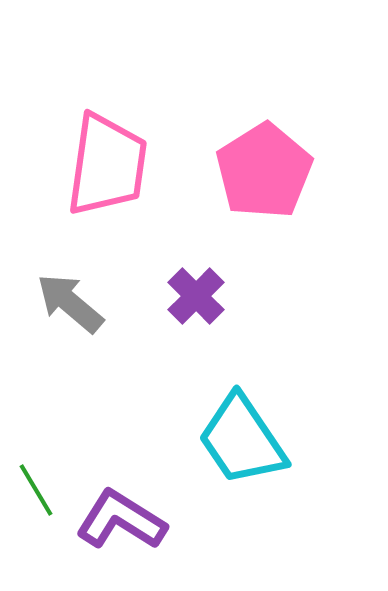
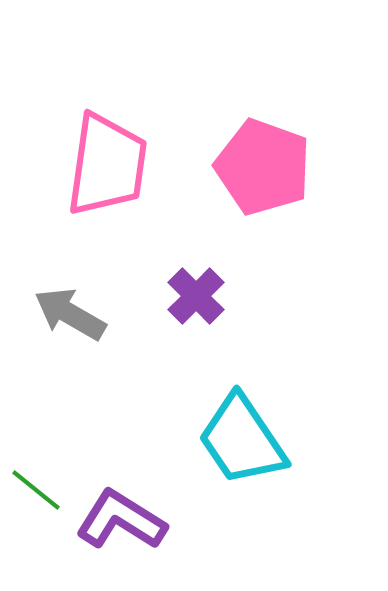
pink pentagon: moved 1 px left, 4 px up; rotated 20 degrees counterclockwise
gray arrow: moved 11 px down; rotated 10 degrees counterclockwise
green line: rotated 20 degrees counterclockwise
